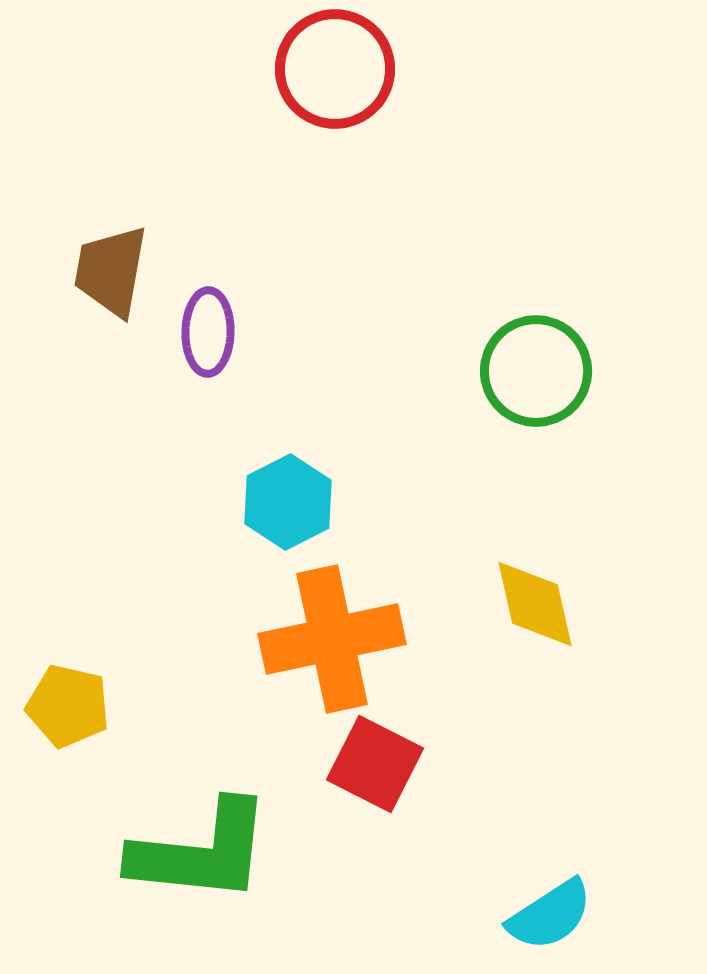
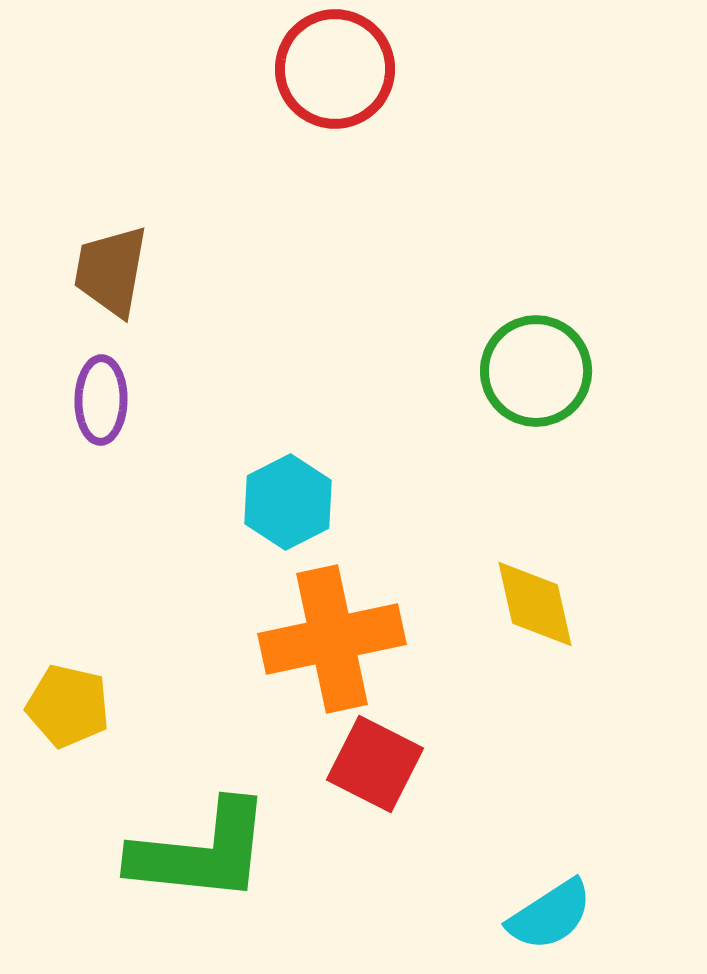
purple ellipse: moved 107 px left, 68 px down
